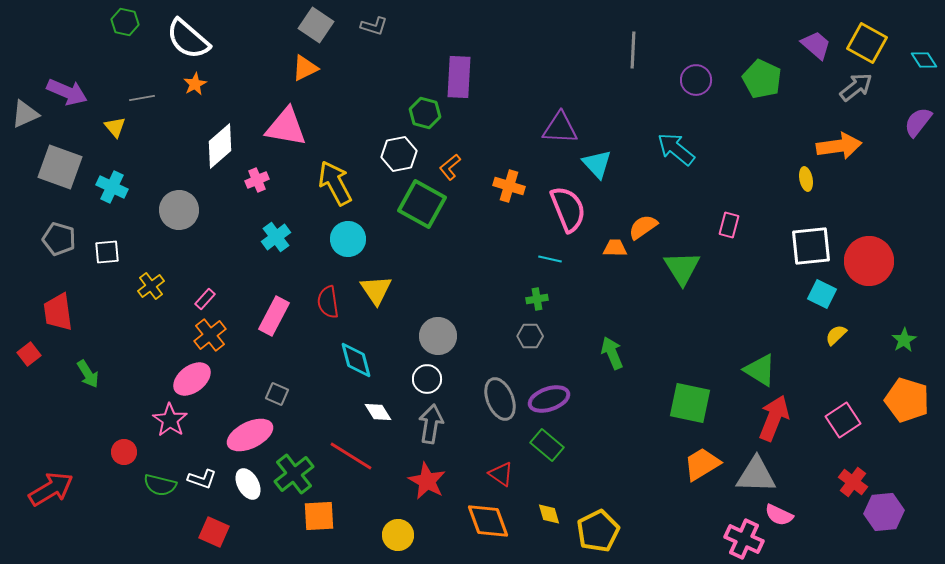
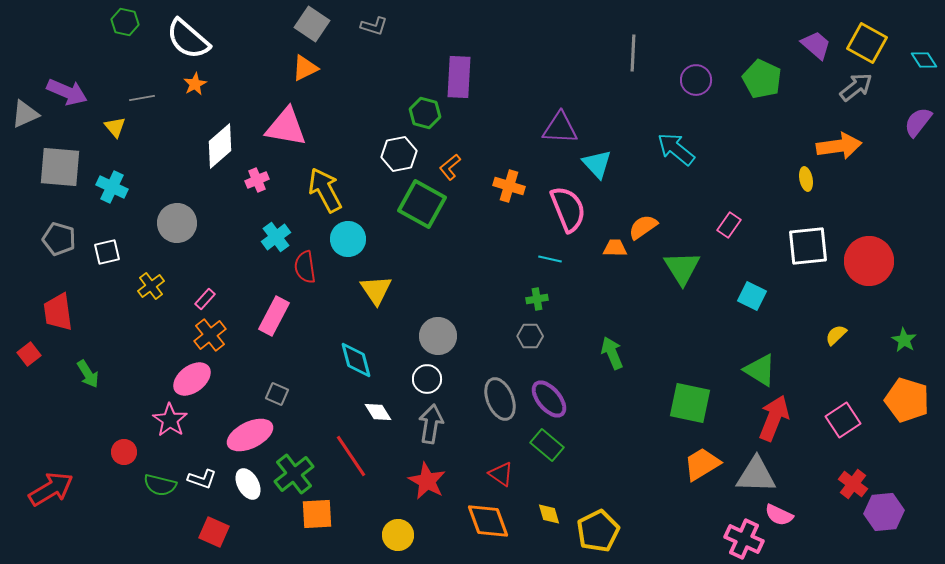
gray square at (316, 25): moved 4 px left, 1 px up
gray line at (633, 50): moved 3 px down
gray square at (60, 167): rotated 15 degrees counterclockwise
yellow arrow at (335, 183): moved 10 px left, 7 px down
gray circle at (179, 210): moved 2 px left, 13 px down
pink rectangle at (729, 225): rotated 20 degrees clockwise
white square at (811, 246): moved 3 px left
white square at (107, 252): rotated 8 degrees counterclockwise
cyan square at (822, 294): moved 70 px left, 2 px down
red semicircle at (328, 302): moved 23 px left, 35 px up
green star at (904, 340): rotated 10 degrees counterclockwise
purple ellipse at (549, 399): rotated 69 degrees clockwise
red line at (351, 456): rotated 24 degrees clockwise
red cross at (853, 482): moved 2 px down
orange square at (319, 516): moved 2 px left, 2 px up
